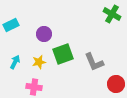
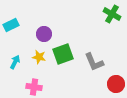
yellow star: moved 5 px up; rotated 24 degrees clockwise
